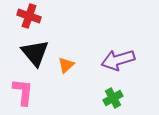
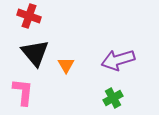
orange triangle: rotated 18 degrees counterclockwise
